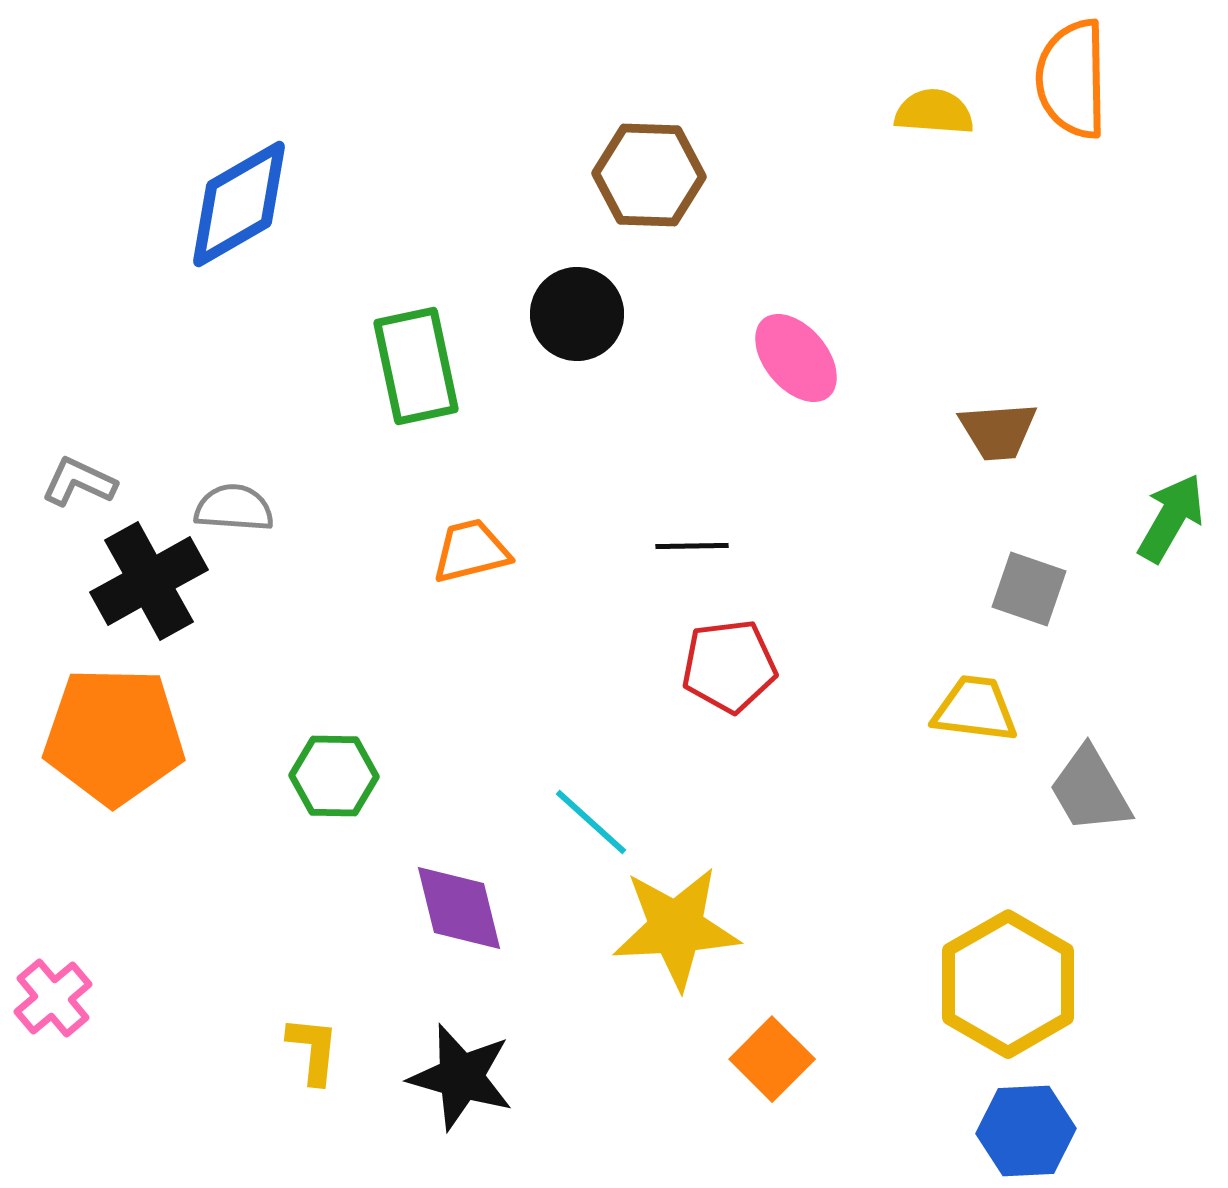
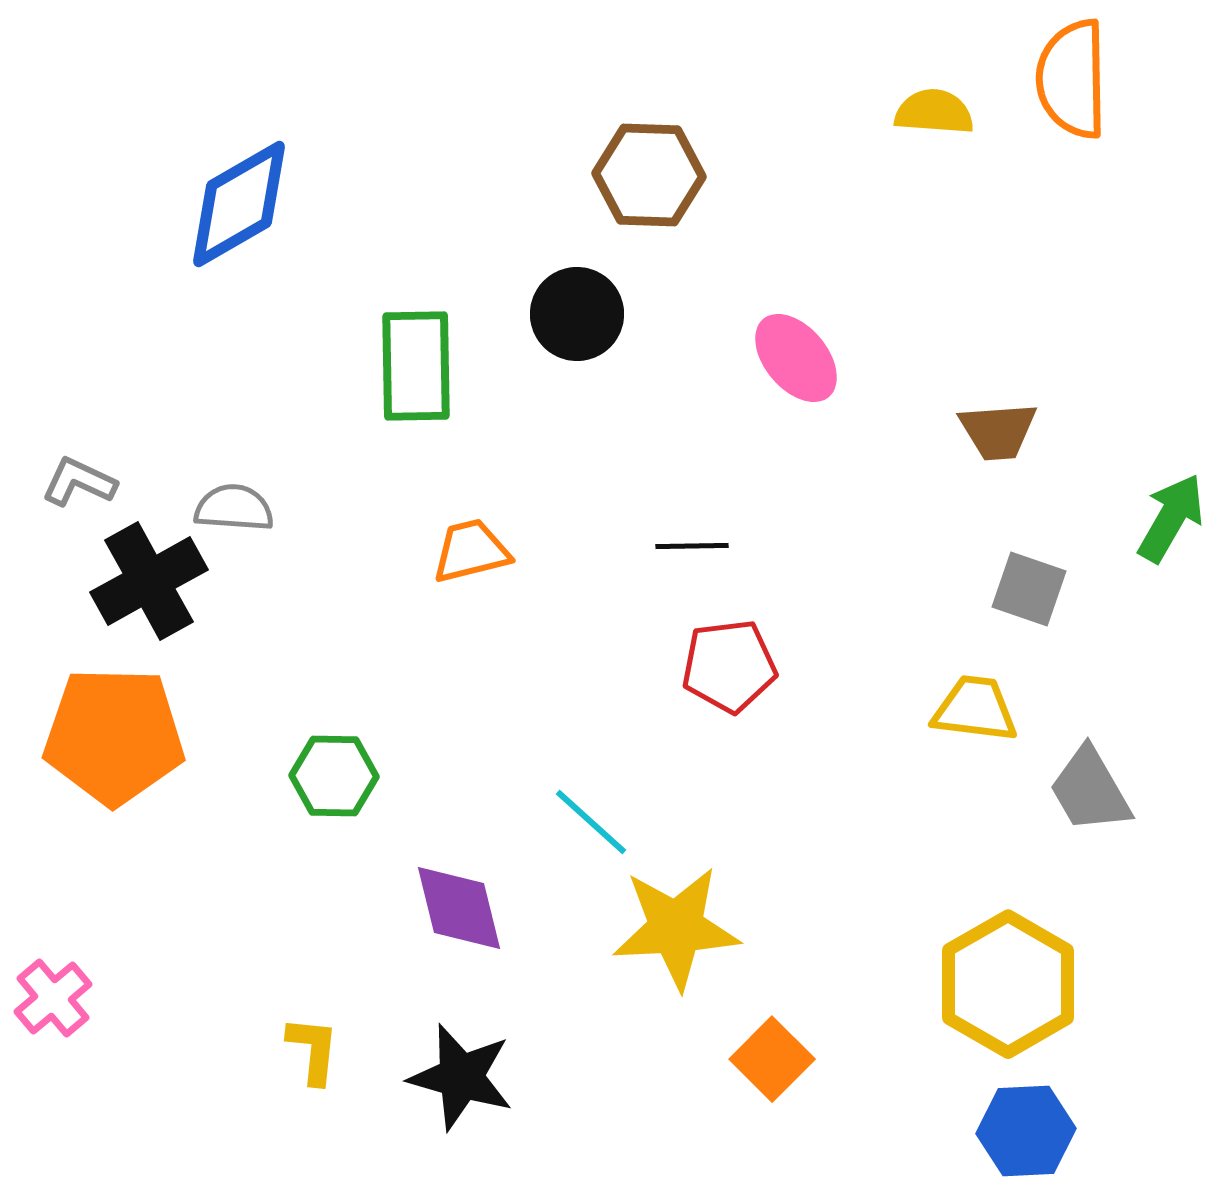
green rectangle: rotated 11 degrees clockwise
